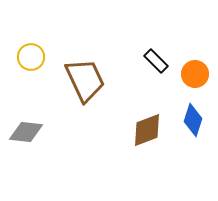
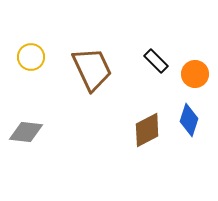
brown trapezoid: moved 7 px right, 11 px up
blue diamond: moved 4 px left
brown diamond: rotated 6 degrees counterclockwise
